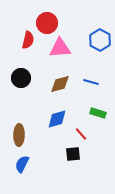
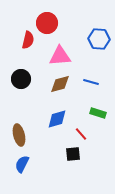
blue hexagon: moved 1 px left, 1 px up; rotated 25 degrees counterclockwise
pink triangle: moved 8 px down
black circle: moved 1 px down
brown ellipse: rotated 15 degrees counterclockwise
